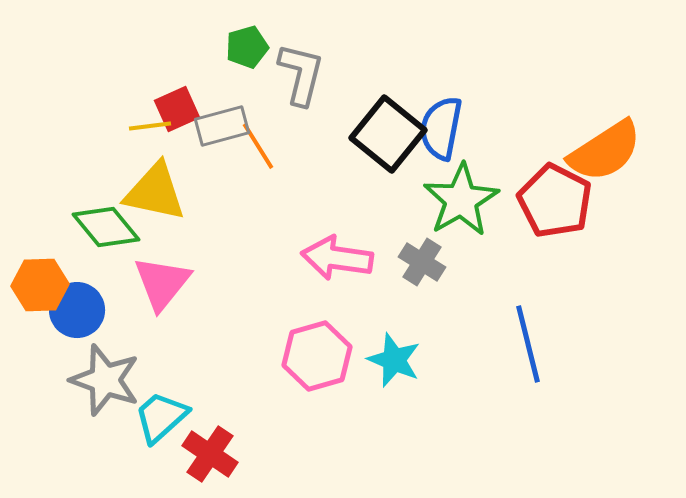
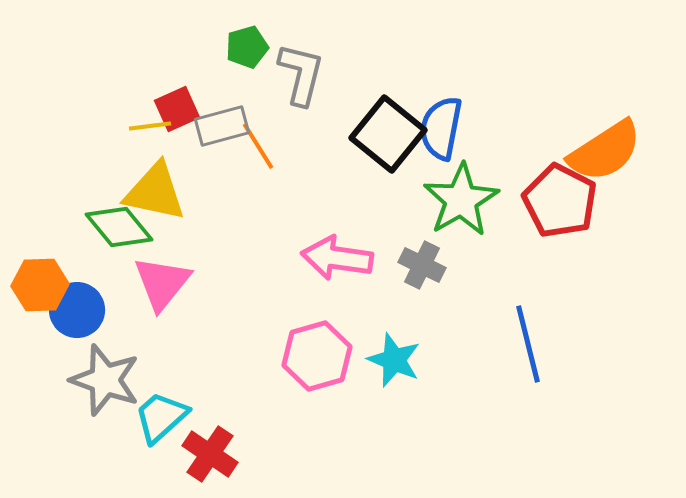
red pentagon: moved 5 px right
green diamond: moved 13 px right
gray cross: moved 3 px down; rotated 6 degrees counterclockwise
